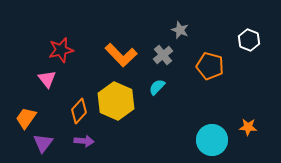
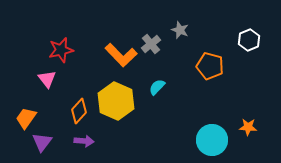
white hexagon: rotated 15 degrees clockwise
gray cross: moved 12 px left, 11 px up
purple triangle: moved 1 px left, 1 px up
